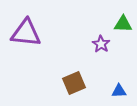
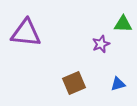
purple star: rotated 18 degrees clockwise
blue triangle: moved 1 px left, 7 px up; rotated 14 degrees counterclockwise
